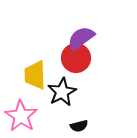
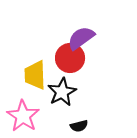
red circle: moved 6 px left
pink star: moved 2 px right
